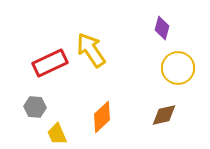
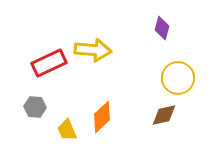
yellow arrow: moved 2 px right; rotated 129 degrees clockwise
red rectangle: moved 1 px left
yellow circle: moved 10 px down
yellow trapezoid: moved 10 px right, 4 px up
